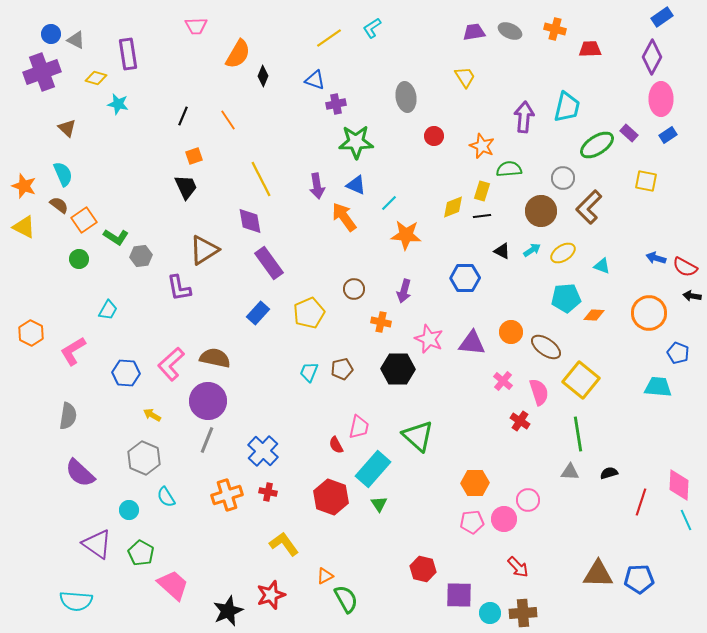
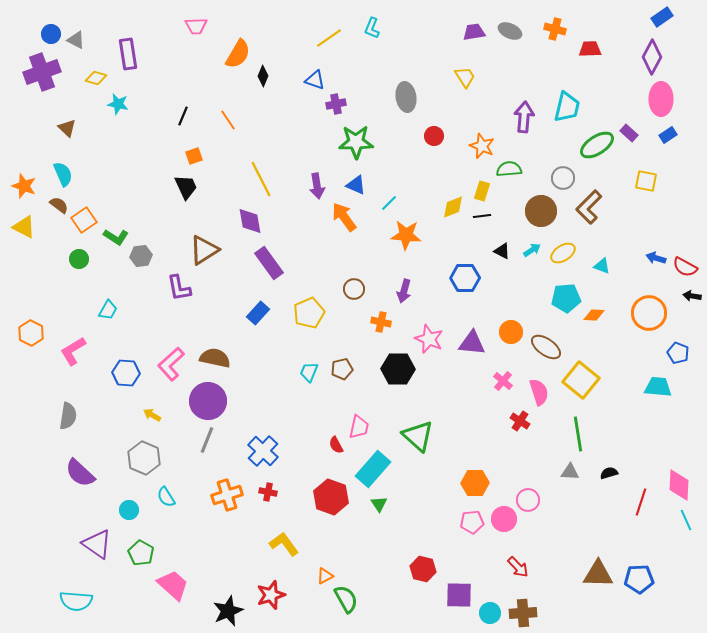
cyan L-shape at (372, 28): rotated 35 degrees counterclockwise
